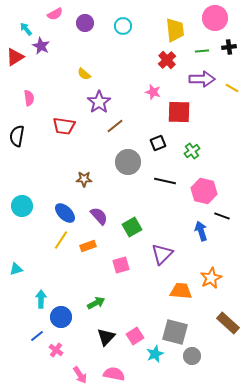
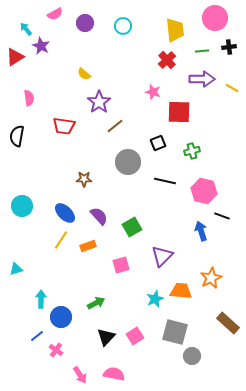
green cross at (192, 151): rotated 21 degrees clockwise
purple triangle at (162, 254): moved 2 px down
cyan star at (155, 354): moved 55 px up
